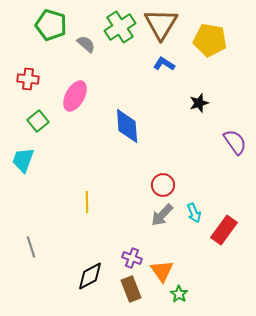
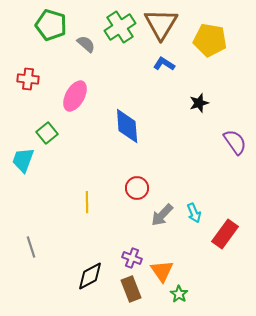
green square: moved 9 px right, 12 px down
red circle: moved 26 px left, 3 px down
red rectangle: moved 1 px right, 4 px down
